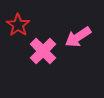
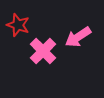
red star: rotated 15 degrees counterclockwise
